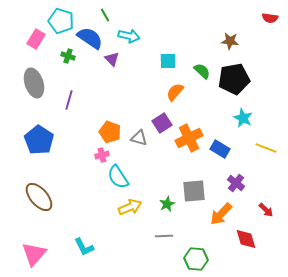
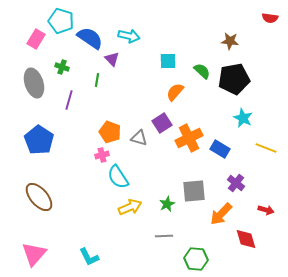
green line: moved 8 px left, 65 px down; rotated 40 degrees clockwise
green cross: moved 6 px left, 11 px down
red arrow: rotated 28 degrees counterclockwise
cyan L-shape: moved 5 px right, 10 px down
